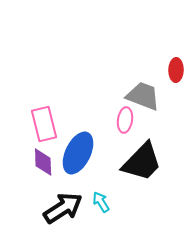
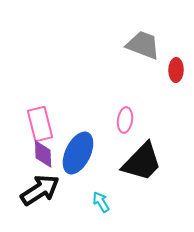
gray trapezoid: moved 51 px up
pink rectangle: moved 4 px left
purple diamond: moved 8 px up
black arrow: moved 23 px left, 18 px up
